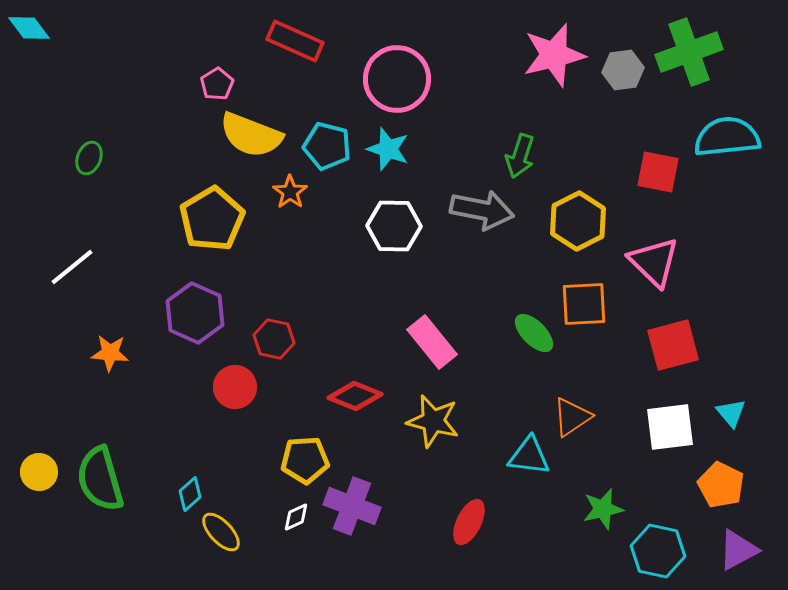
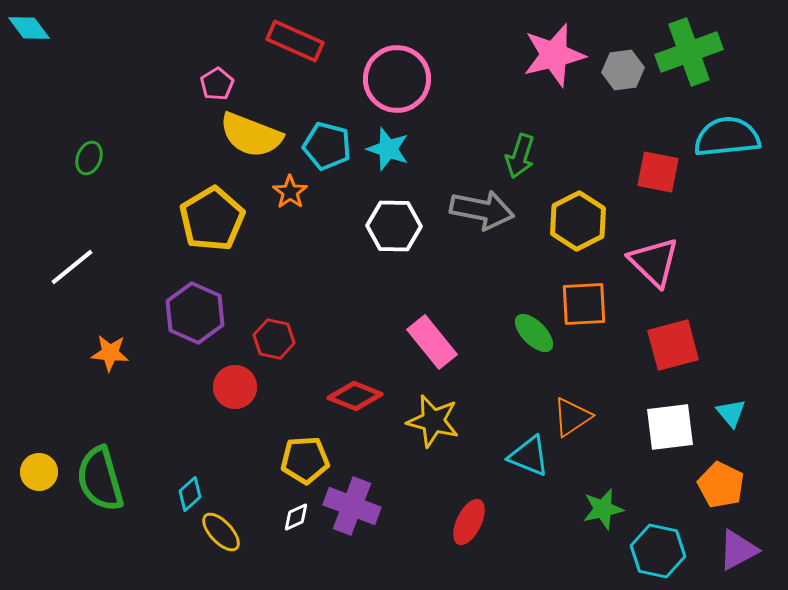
cyan triangle at (529, 456): rotated 15 degrees clockwise
